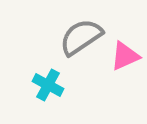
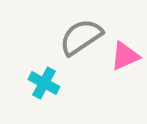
cyan cross: moved 4 px left, 2 px up
